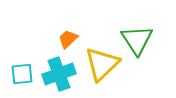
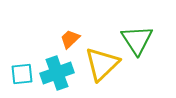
orange trapezoid: moved 2 px right
cyan cross: moved 2 px left, 1 px up
